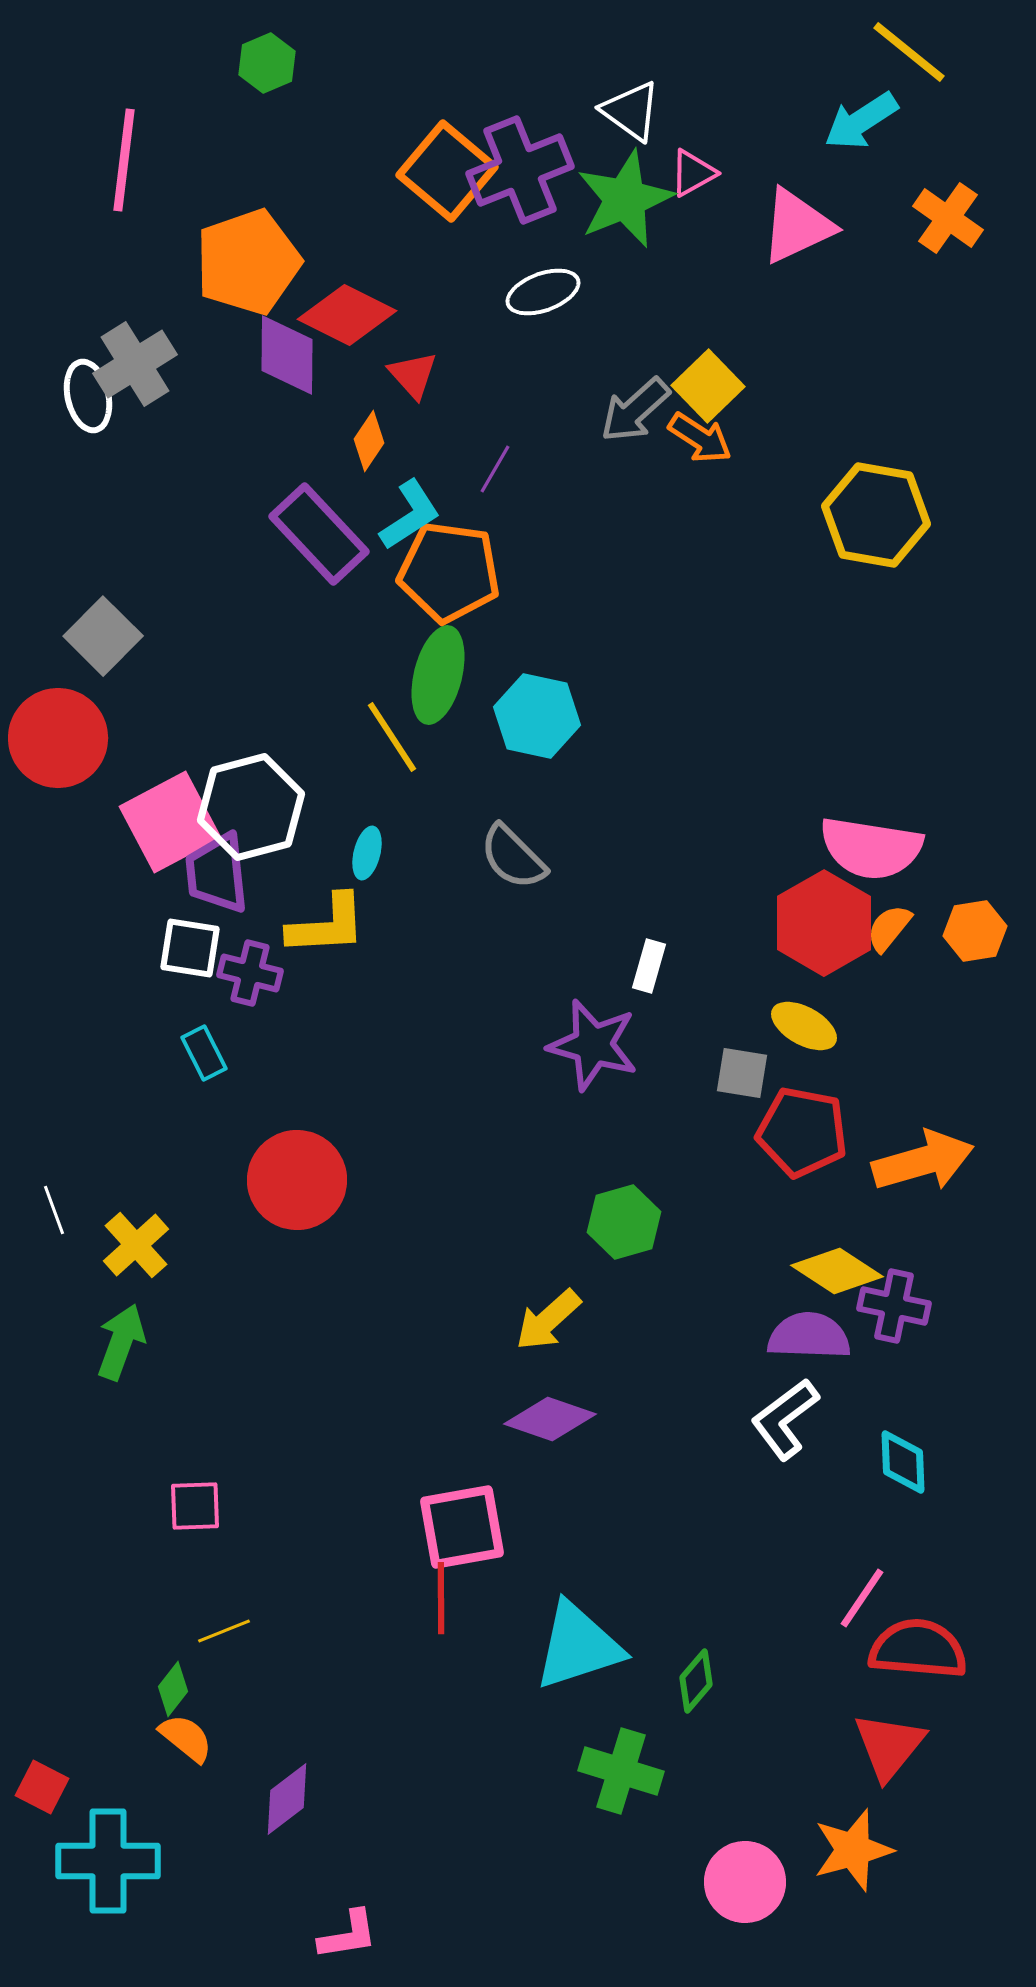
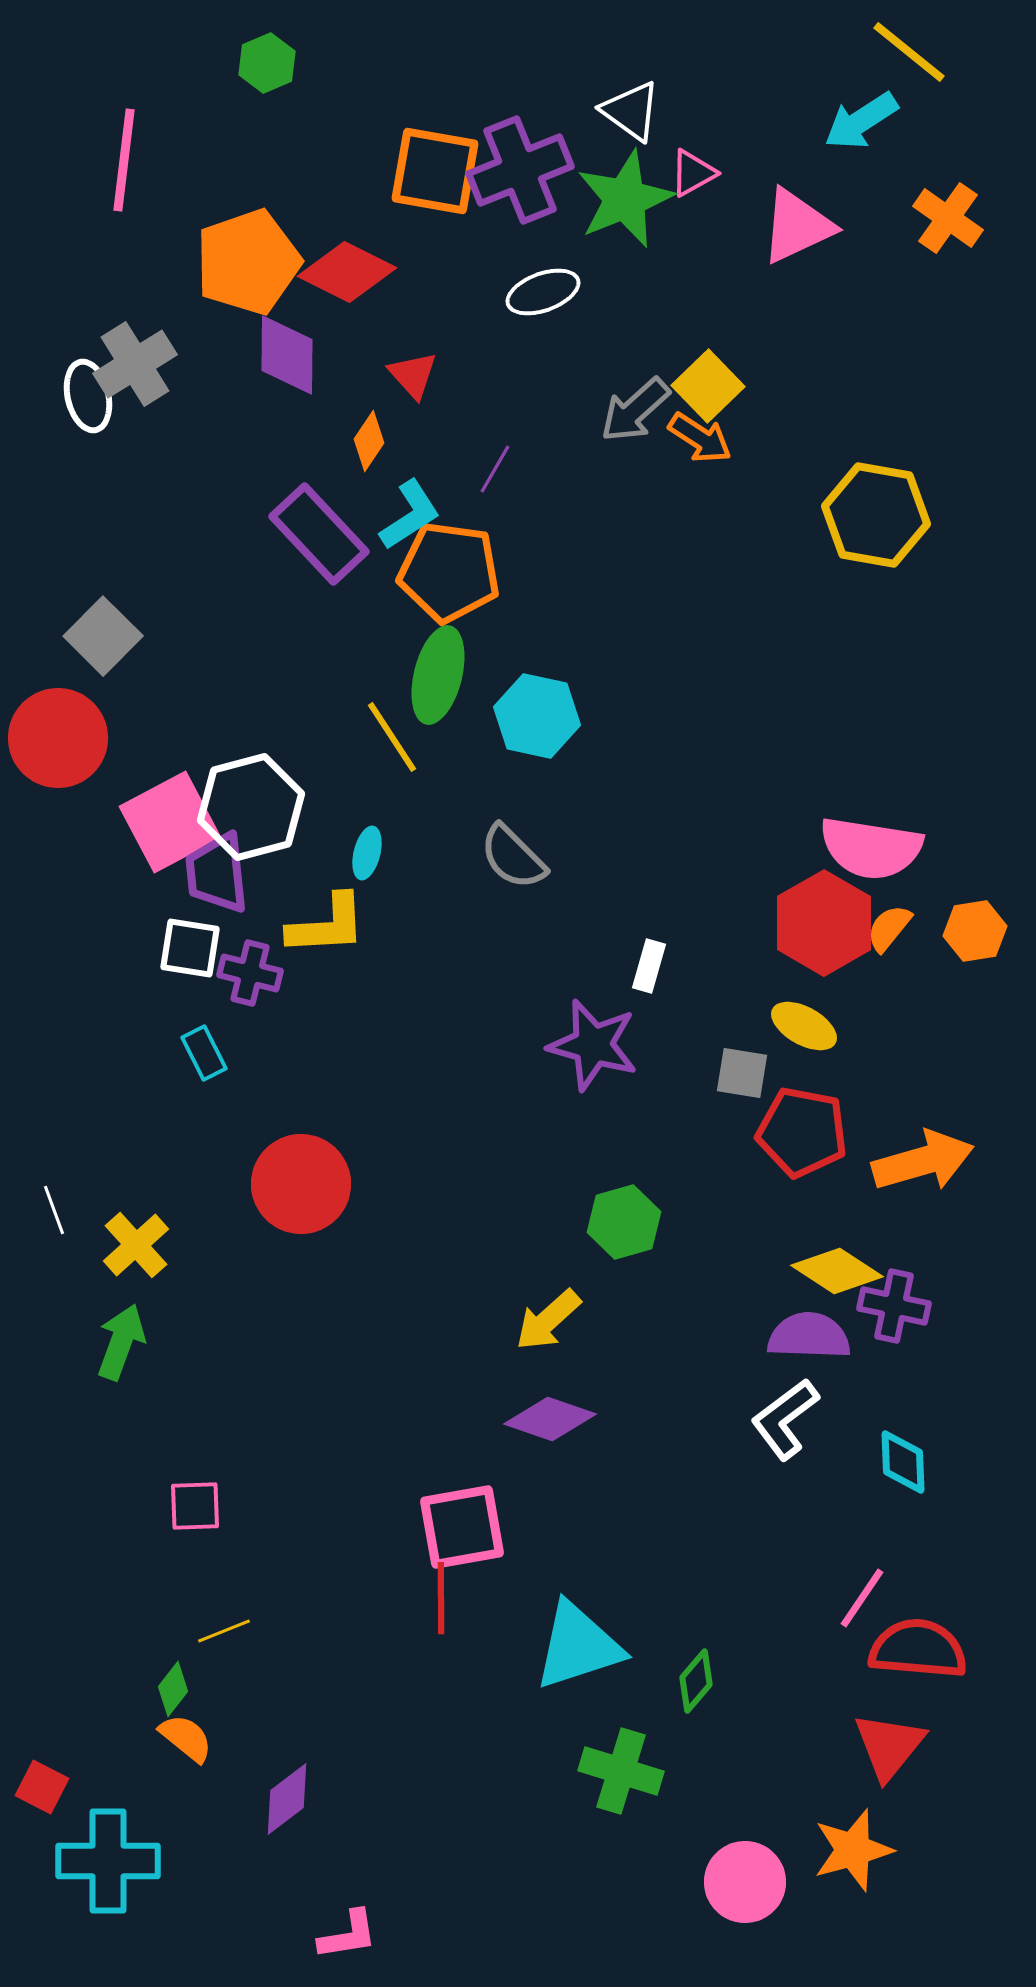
orange square at (447, 171): moved 12 px left; rotated 30 degrees counterclockwise
red diamond at (347, 315): moved 43 px up
red circle at (297, 1180): moved 4 px right, 4 px down
